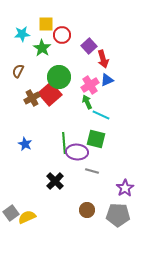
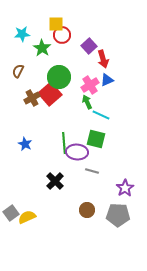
yellow square: moved 10 px right
